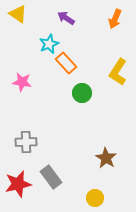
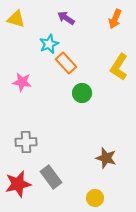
yellow triangle: moved 2 px left, 5 px down; rotated 18 degrees counterclockwise
yellow L-shape: moved 1 px right, 5 px up
brown star: rotated 15 degrees counterclockwise
